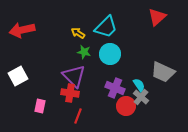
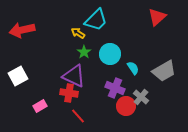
cyan trapezoid: moved 10 px left, 7 px up
green star: rotated 24 degrees clockwise
gray trapezoid: moved 1 px right, 1 px up; rotated 55 degrees counterclockwise
purple triangle: rotated 20 degrees counterclockwise
cyan semicircle: moved 6 px left, 17 px up
red cross: moved 1 px left
pink rectangle: rotated 48 degrees clockwise
red line: rotated 63 degrees counterclockwise
